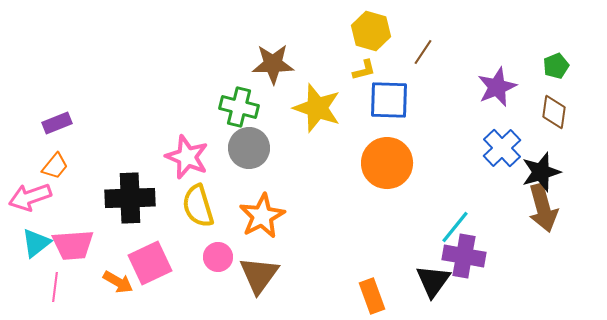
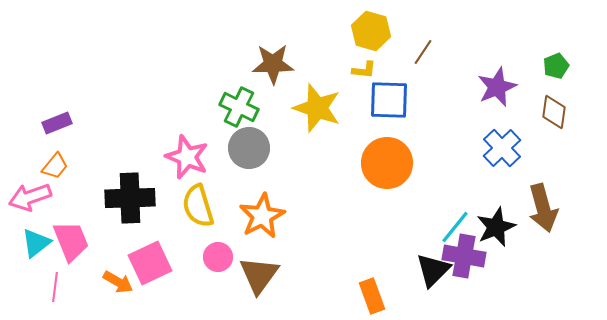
yellow L-shape: rotated 20 degrees clockwise
green cross: rotated 12 degrees clockwise
black star: moved 45 px left, 55 px down; rotated 6 degrees counterclockwise
pink trapezoid: moved 2 px left, 4 px up; rotated 108 degrees counterclockwise
black triangle: moved 11 px up; rotated 9 degrees clockwise
